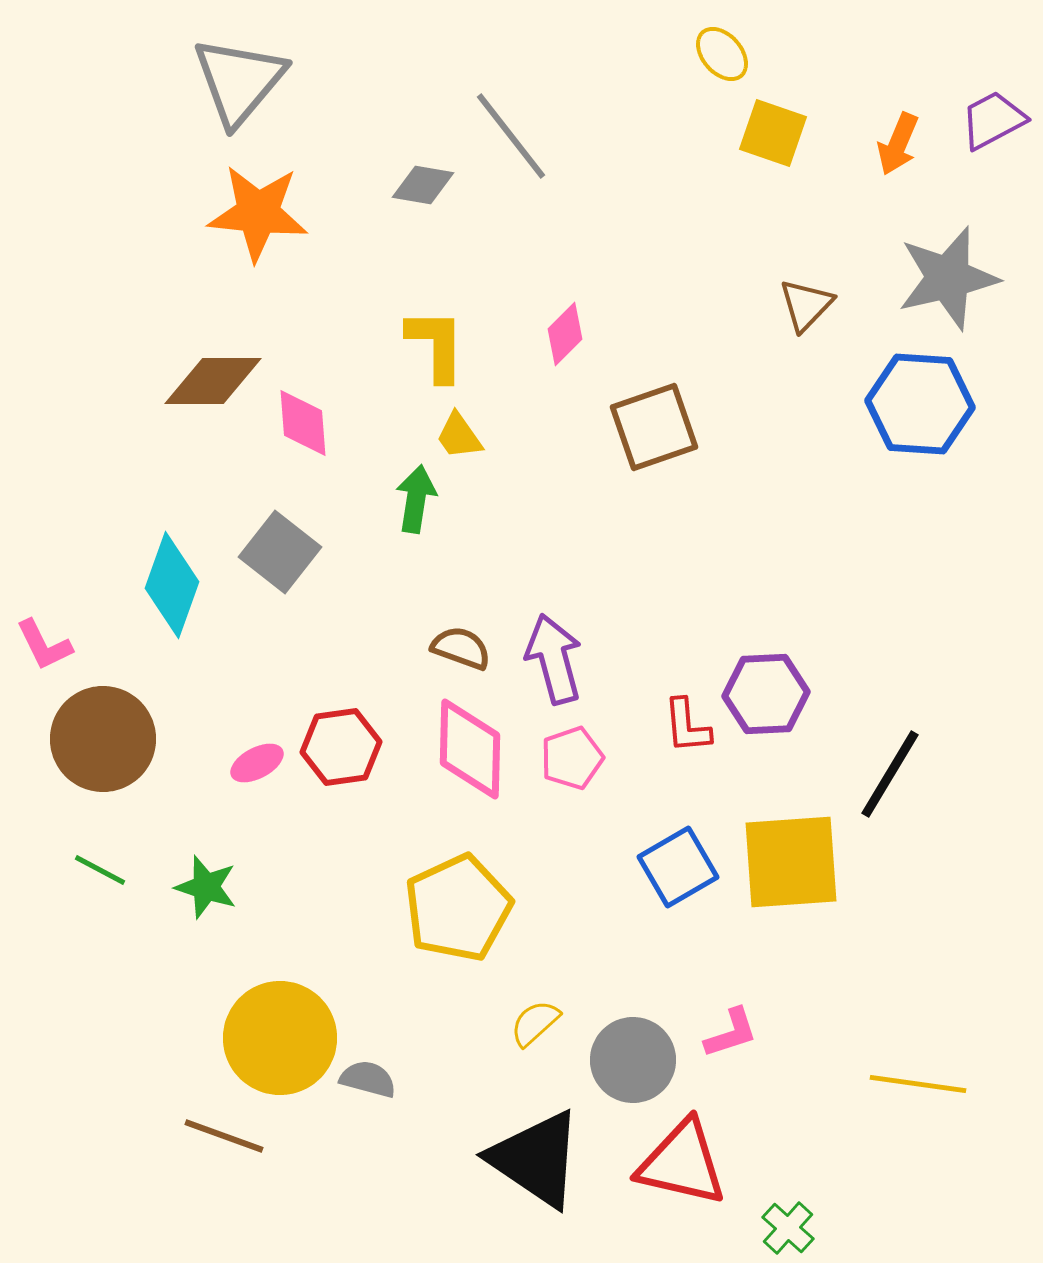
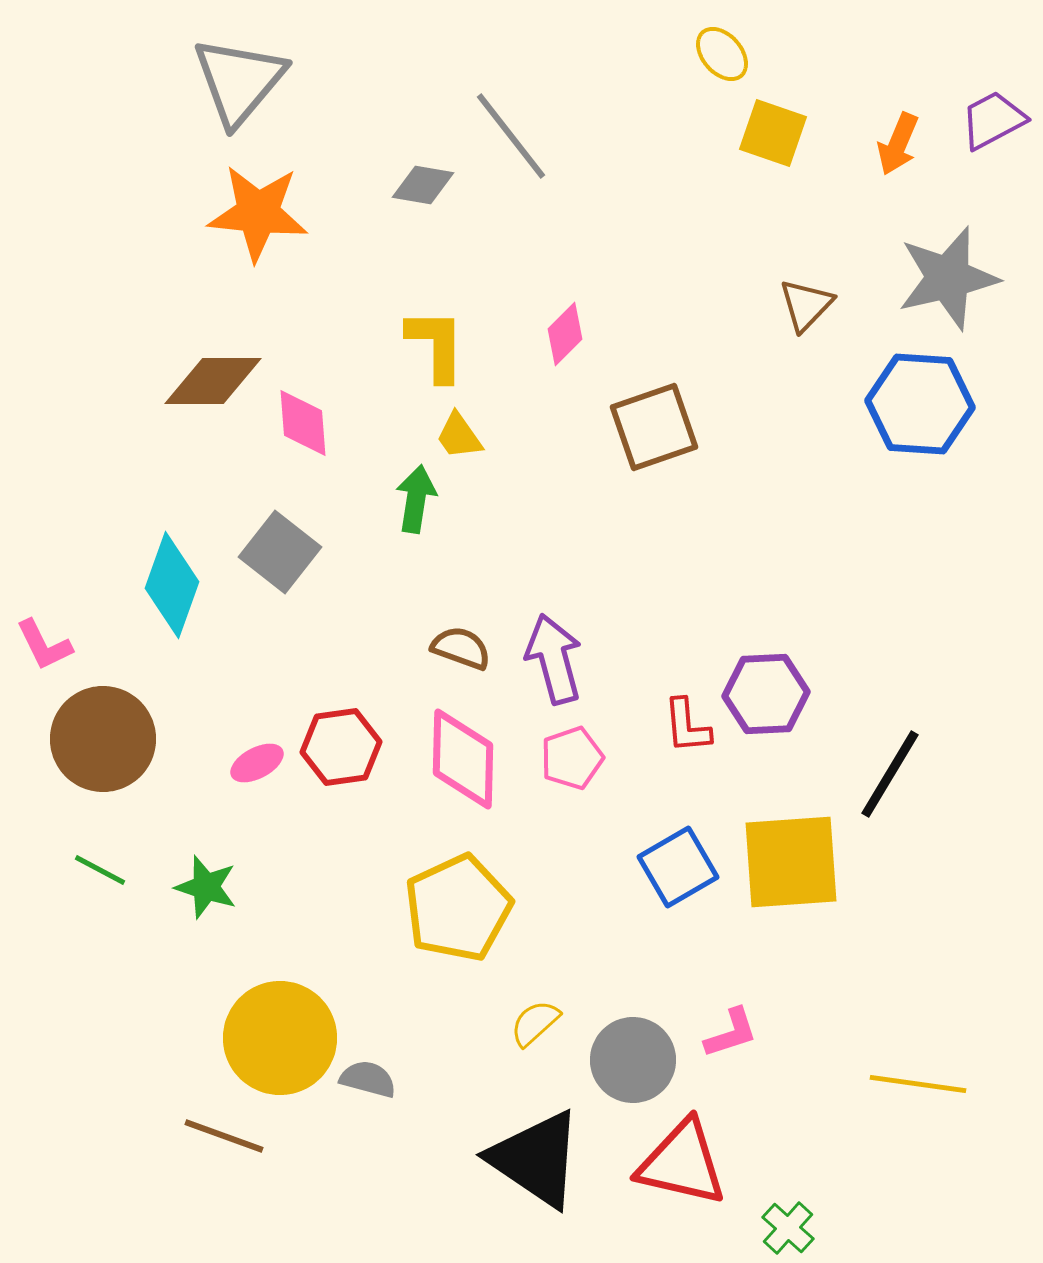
pink diamond at (470, 749): moved 7 px left, 10 px down
